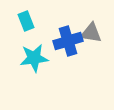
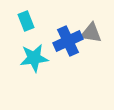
blue cross: rotated 8 degrees counterclockwise
